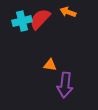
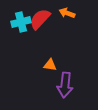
orange arrow: moved 1 px left, 1 px down
cyan cross: moved 1 px left, 1 px down
